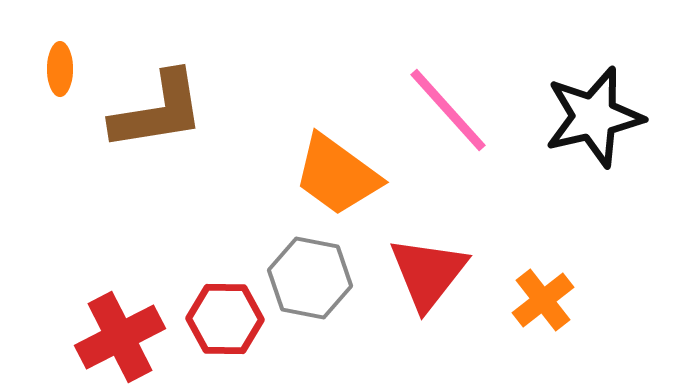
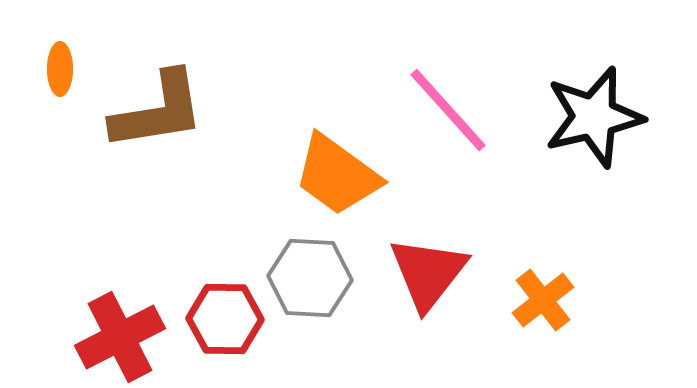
gray hexagon: rotated 8 degrees counterclockwise
